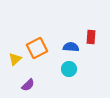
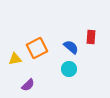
blue semicircle: rotated 35 degrees clockwise
yellow triangle: rotated 32 degrees clockwise
